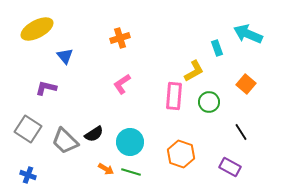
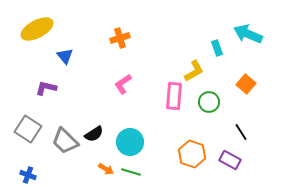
pink L-shape: moved 1 px right
orange hexagon: moved 11 px right
purple rectangle: moved 7 px up
